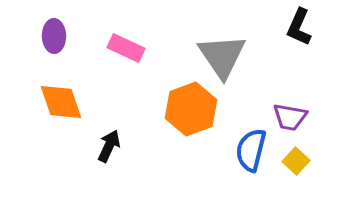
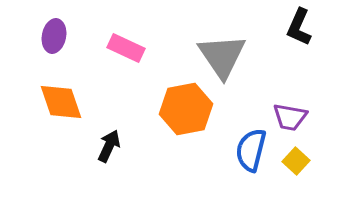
purple ellipse: rotated 12 degrees clockwise
orange hexagon: moved 5 px left; rotated 9 degrees clockwise
